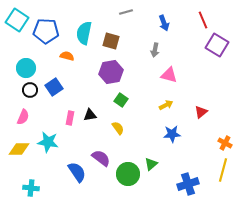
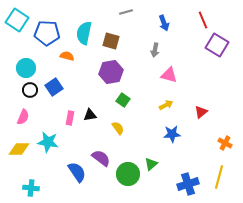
blue pentagon: moved 1 px right, 2 px down
green square: moved 2 px right
yellow line: moved 4 px left, 7 px down
